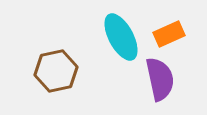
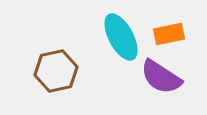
orange rectangle: rotated 12 degrees clockwise
purple semicircle: moved 1 px right, 2 px up; rotated 135 degrees clockwise
